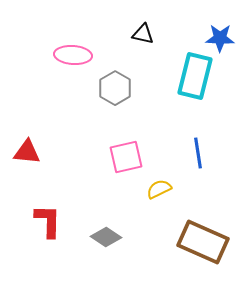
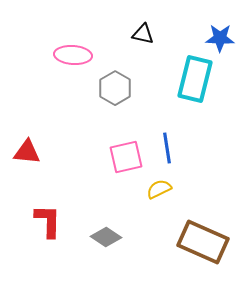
cyan rectangle: moved 3 px down
blue line: moved 31 px left, 5 px up
